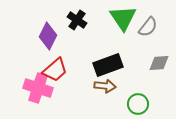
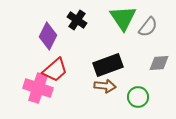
green circle: moved 7 px up
